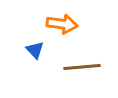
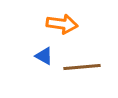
blue triangle: moved 9 px right, 6 px down; rotated 18 degrees counterclockwise
